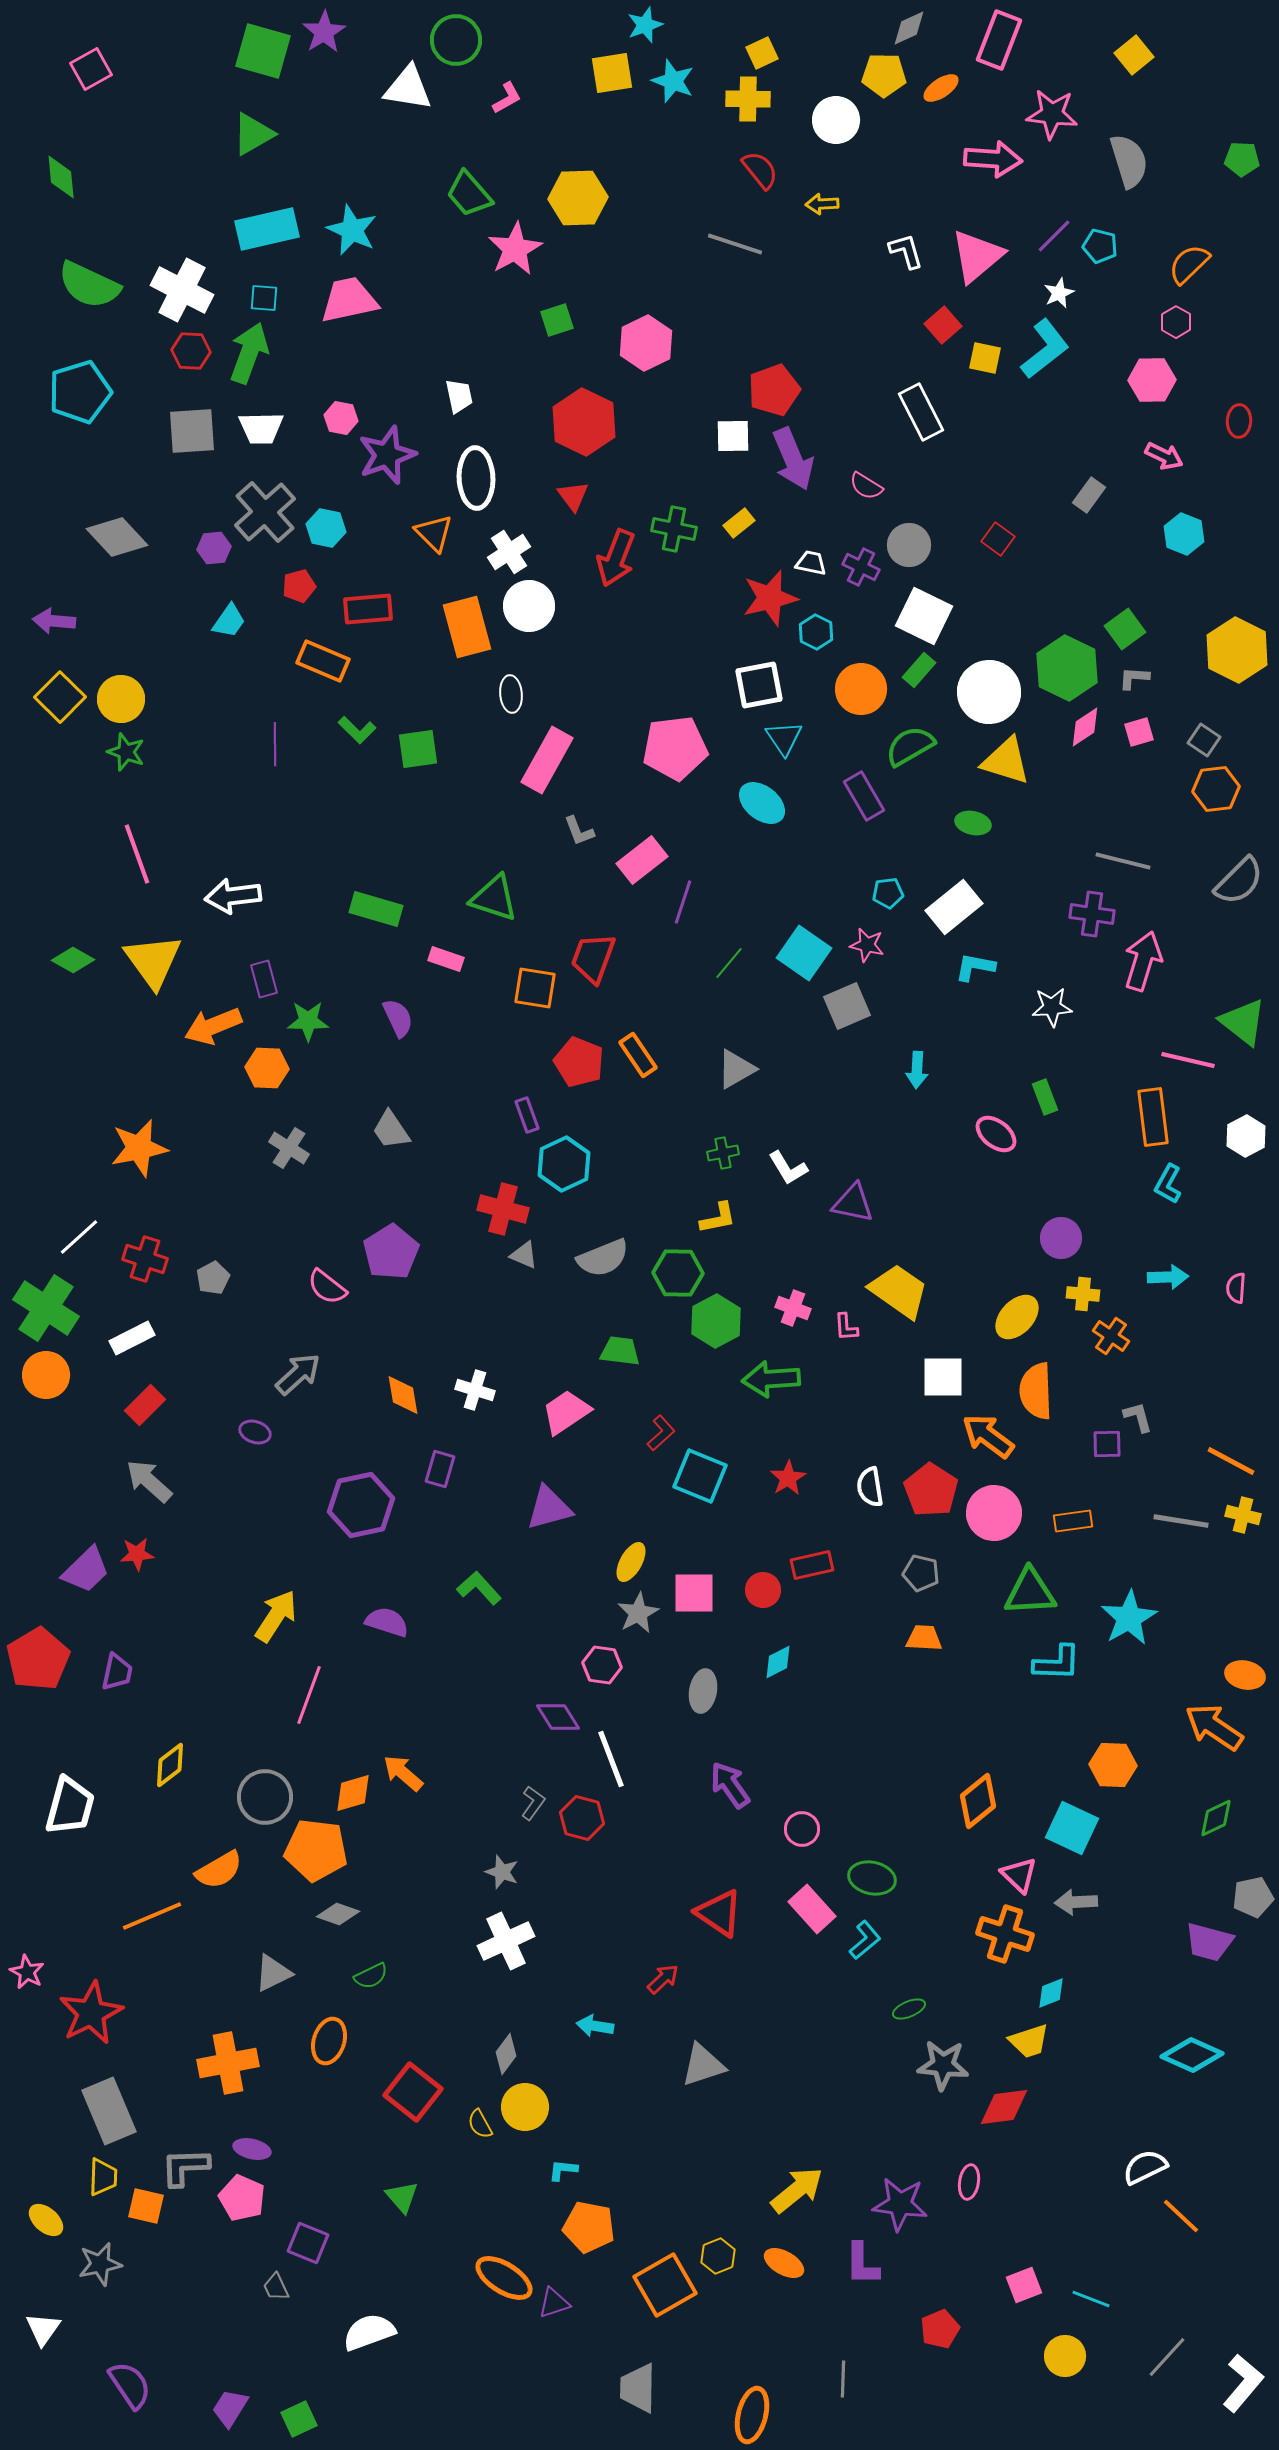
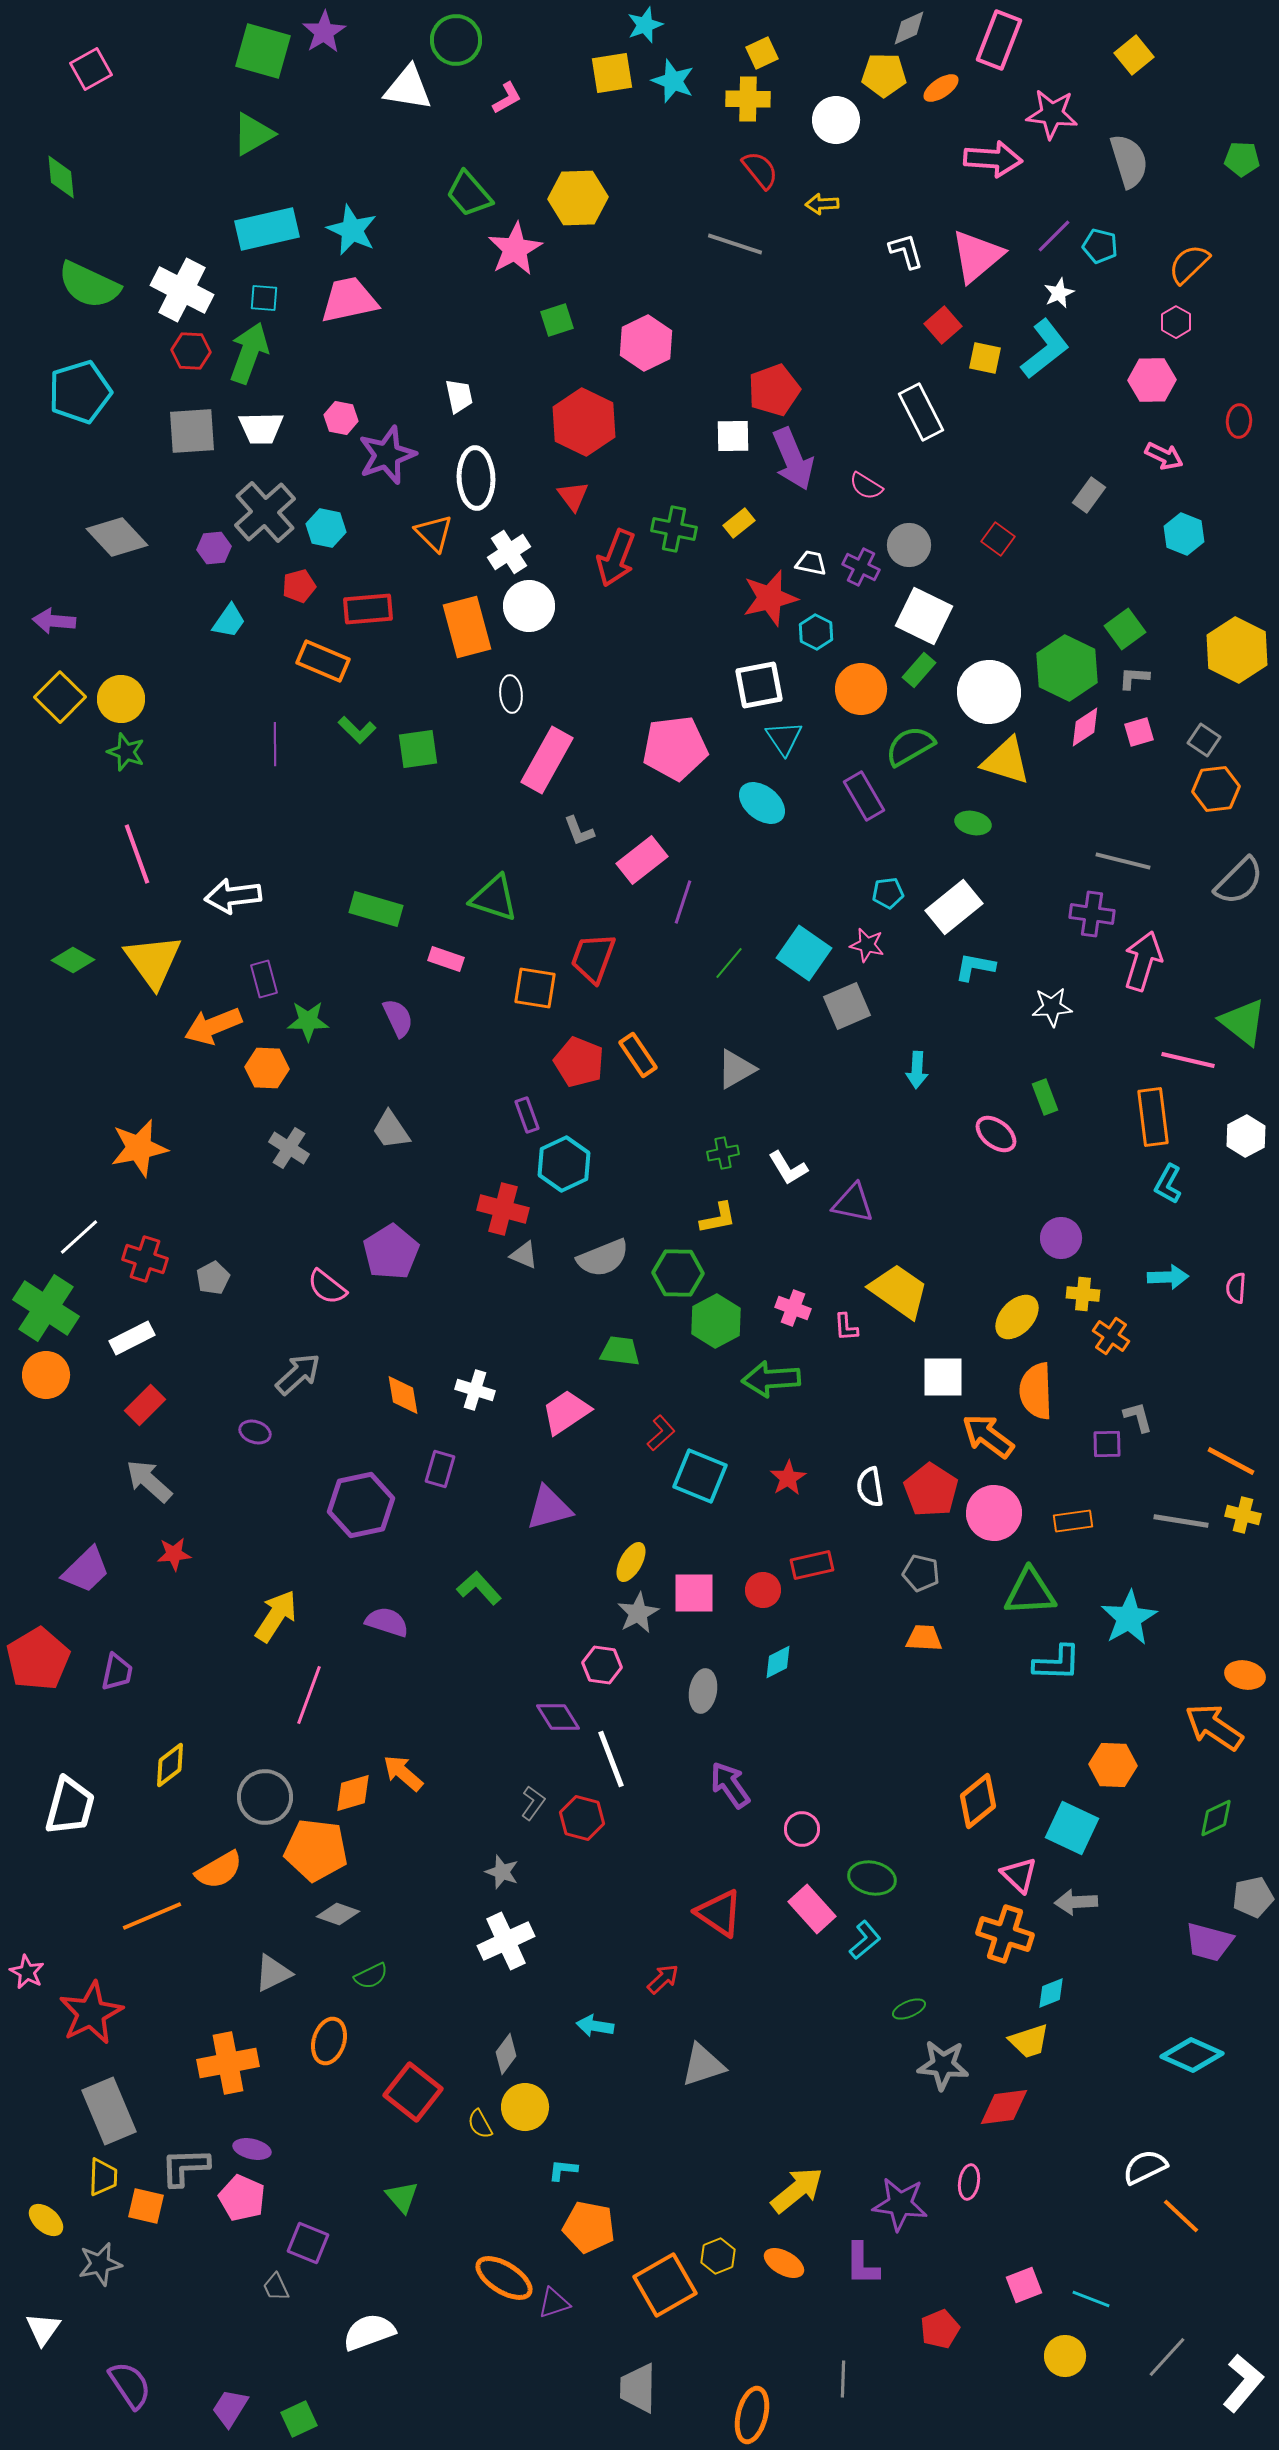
red star at (137, 1554): moved 37 px right
